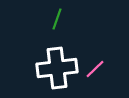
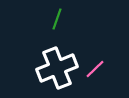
white cross: rotated 15 degrees counterclockwise
